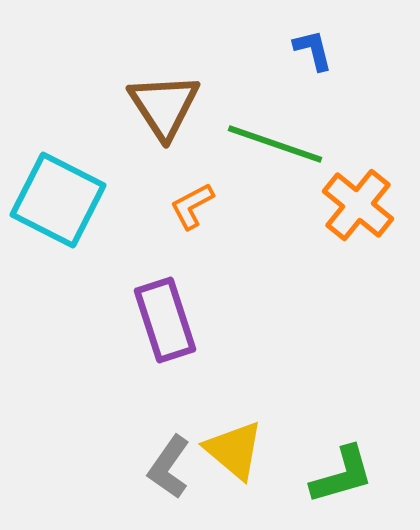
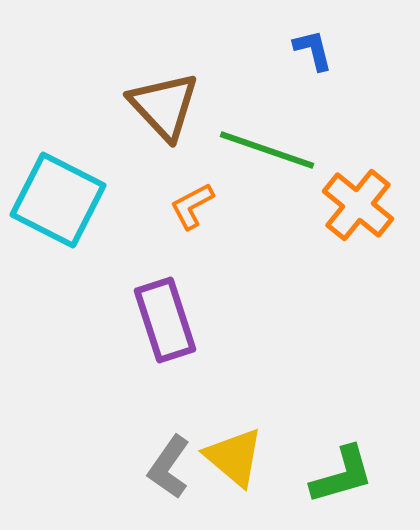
brown triangle: rotated 10 degrees counterclockwise
green line: moved 8 px left, 6 px down
yellow triangle: moved 7 px down
